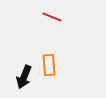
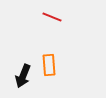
black arrow: moved 1 px left, 1 px up
